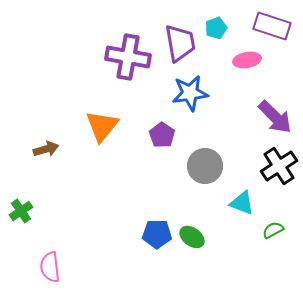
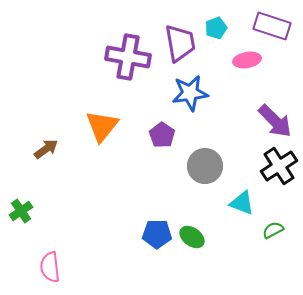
purple arrow: moved 4 px down
brown arrow: rotated 20 degrees counterclockwise
